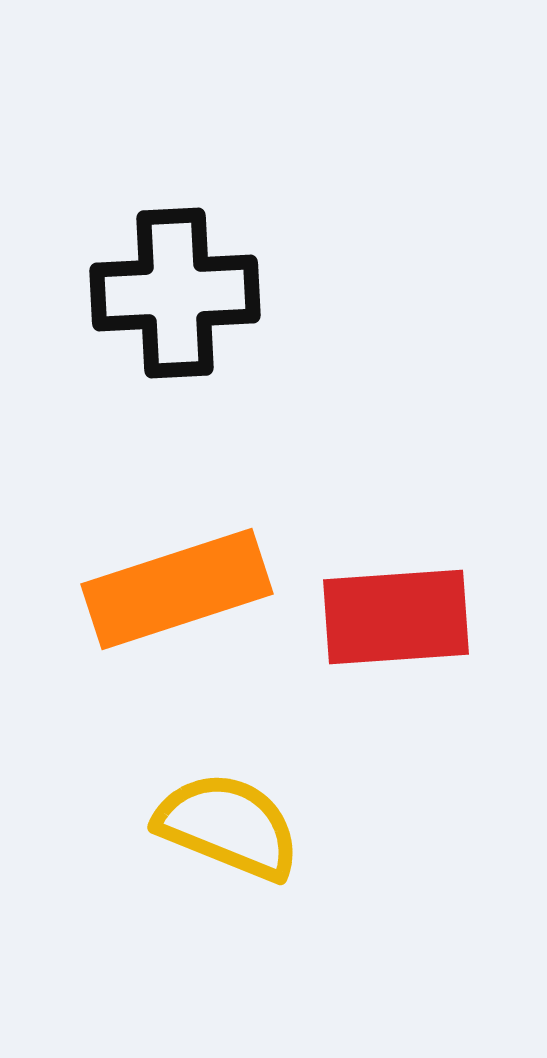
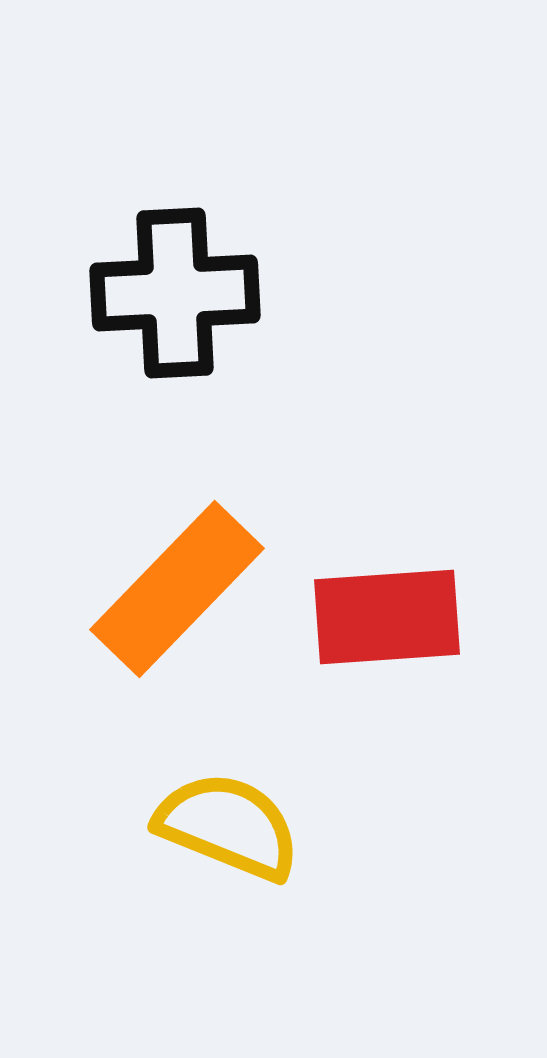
orange rectangle: rotated 28 degrees counterclockwise
red rectangle: moved 9 px left
